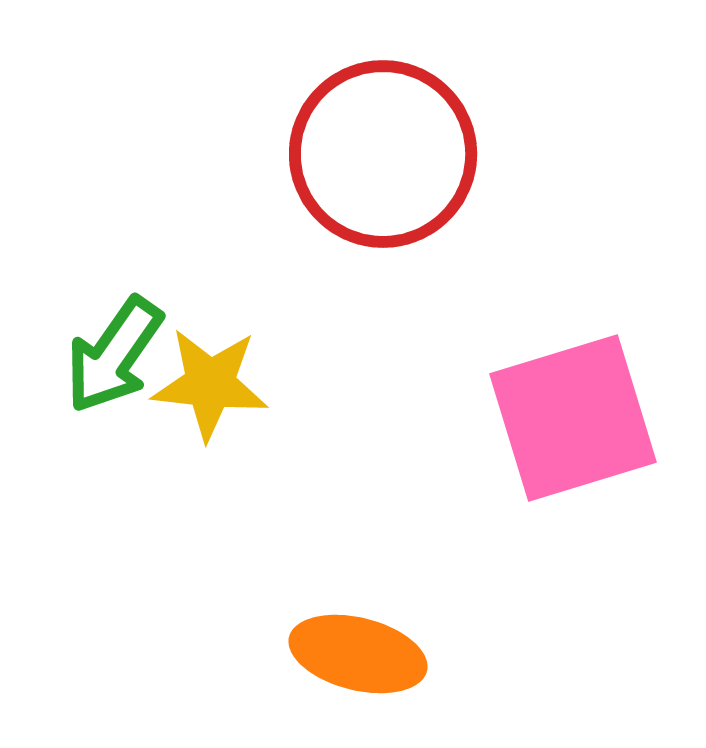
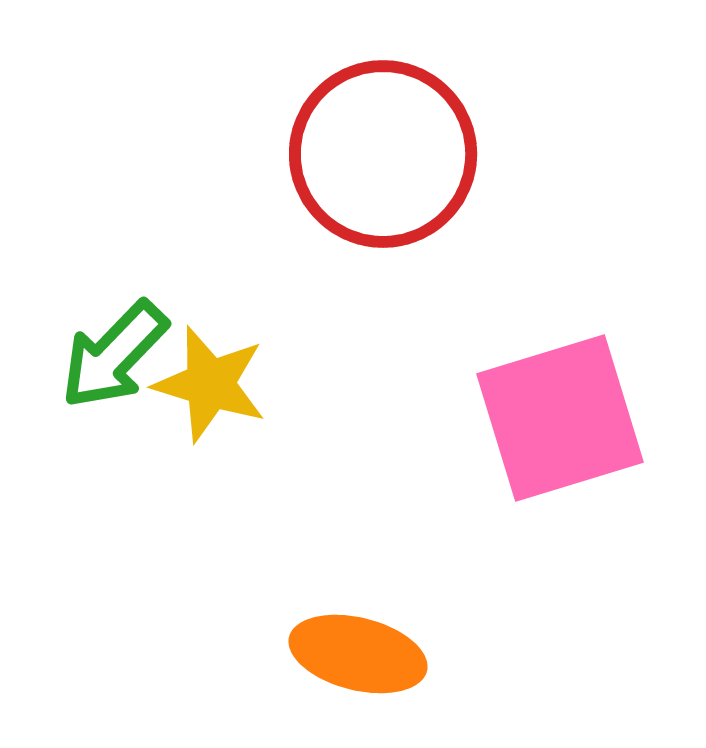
green arrow: rotated 9 degrees clockwise
yellow star: rotated 11 degrees clockwise
pink square: moved 13 px left
